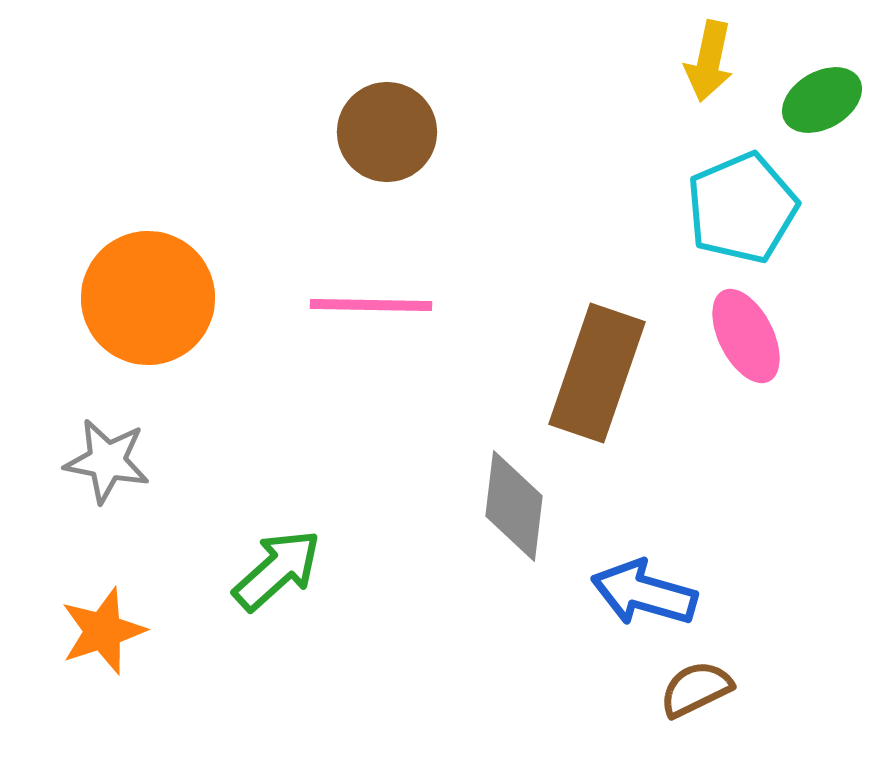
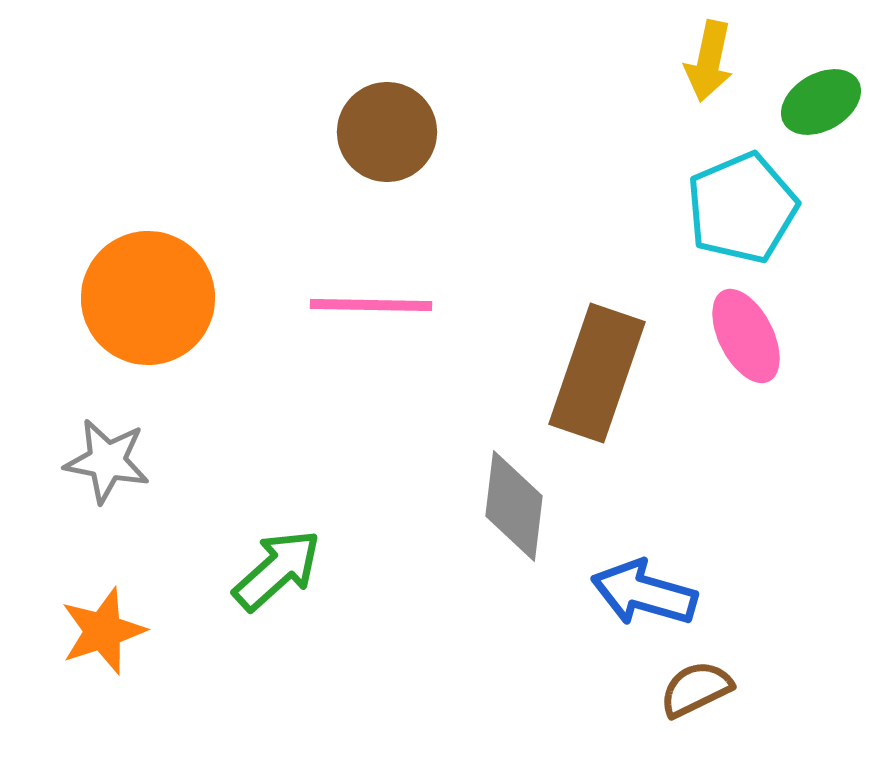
green ellipse: moved 1 px left, 2 px down
